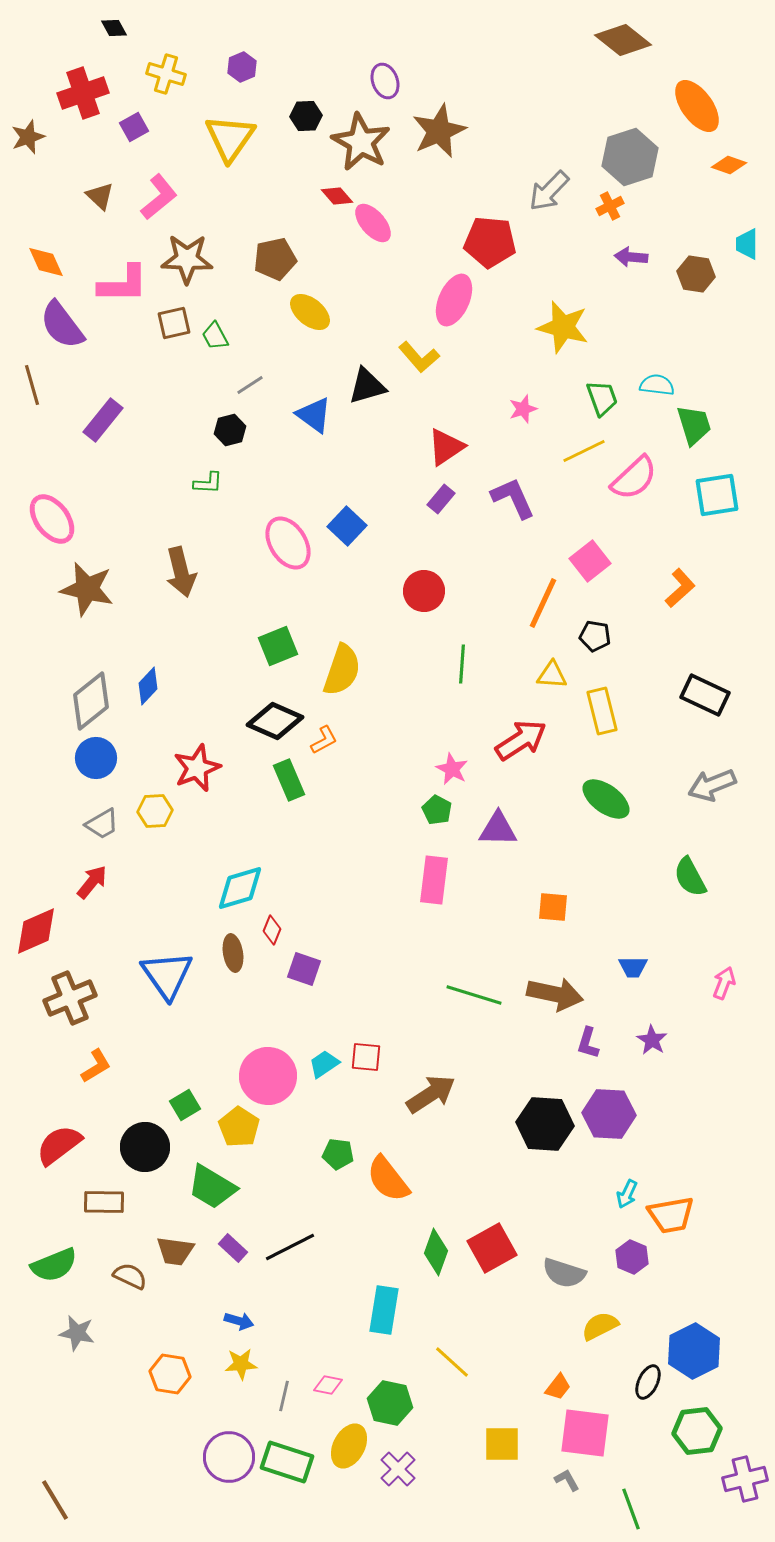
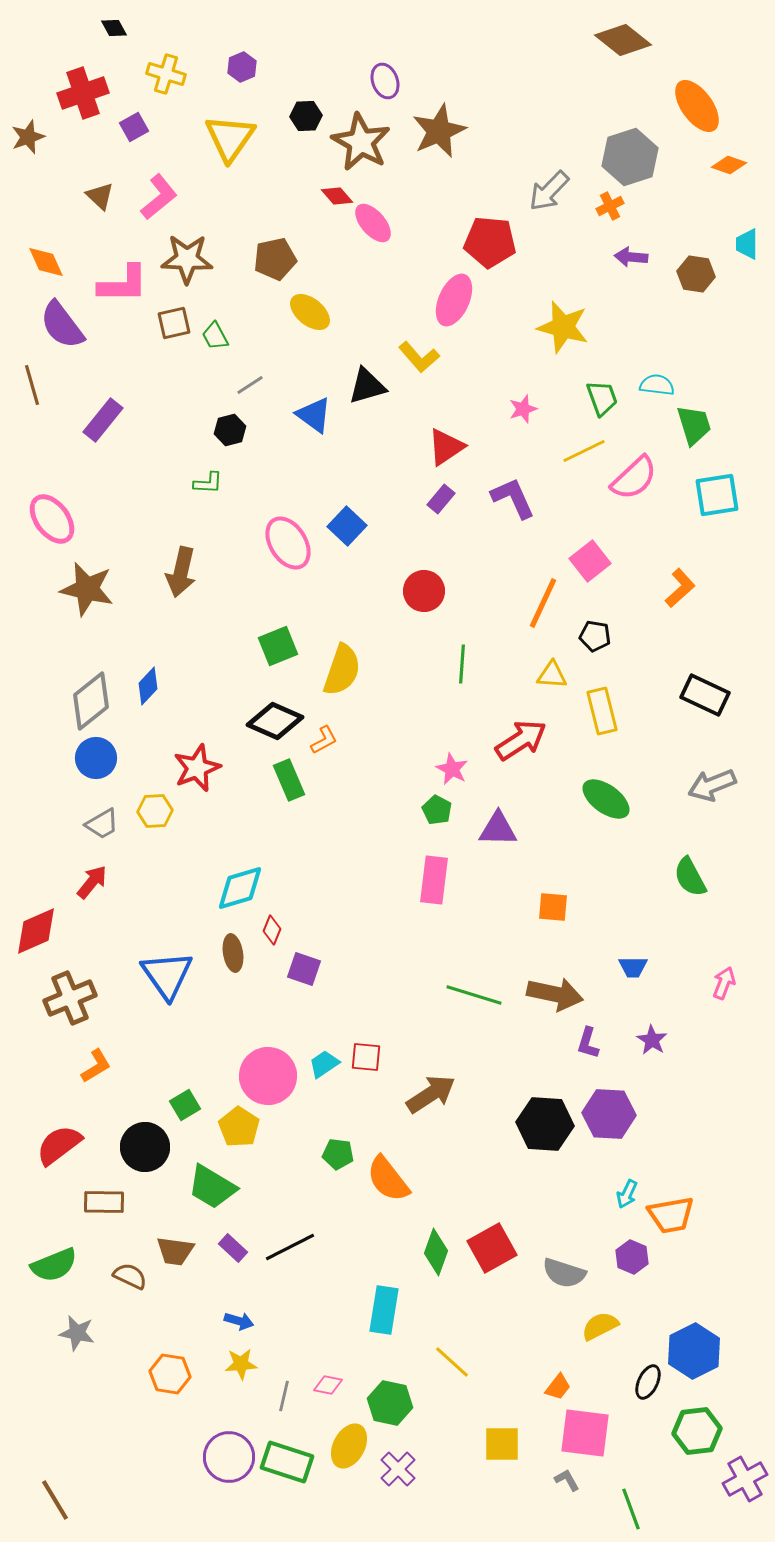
brown arrow at (181, 572): rotated 27 degrees clockwise
purple cross at (745, 1479): rotated 15 degrees counterclockwise
